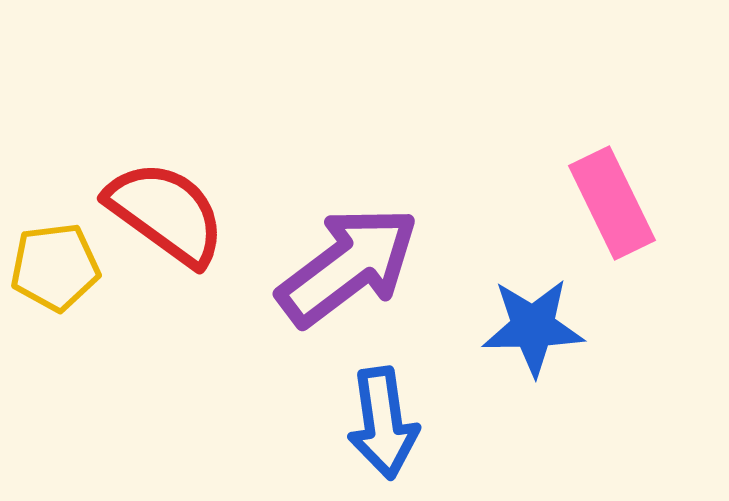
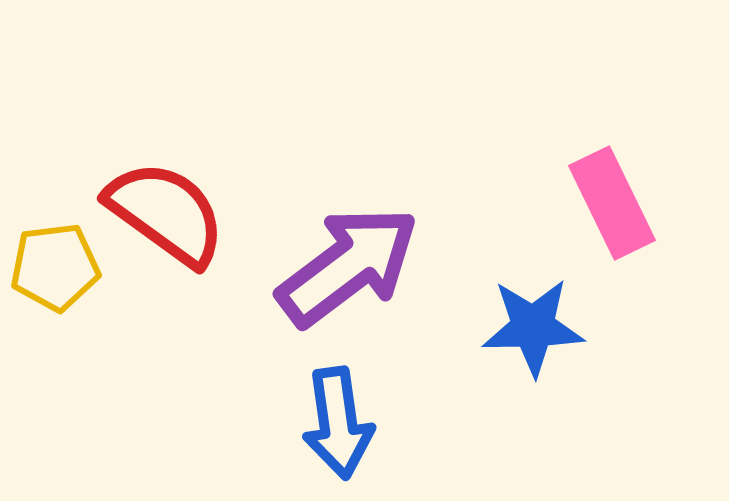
blue arrow: moved 45 px left
